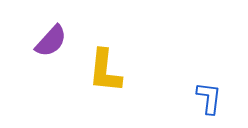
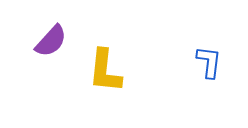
blue L-shape: moved 36 px up
